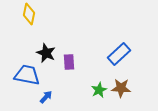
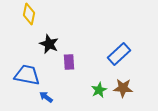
black star: moved 3 px right, 9 px up
brown star: moved 2 px right
blue arrow: rotated 96 degrees counterclockwise
